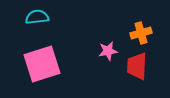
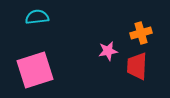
pink square: moved 7 px left, 6 px down
